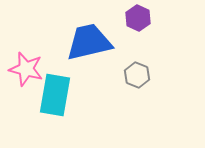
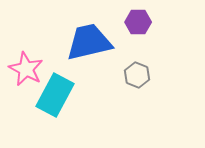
purple hexagon: moved 4 px down; rotated 25 degrees counterclockwise
pink star: rotated 12 degrees clockwise
cyan rectangle: rotated 18 degrees clockwise
